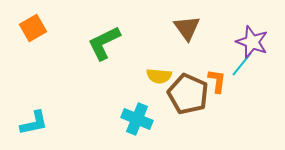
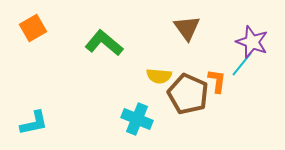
green L-shape: rotated 66 degrees clockwise
